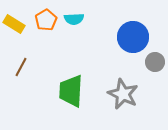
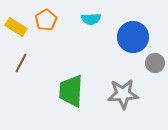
cyan semicircle: moved 17 px right
yellow rectangle: moved 2 px right, 3 px down
gray circle: moved 1 px down
brown line: moved 4 px up
gray star: rotated 28 degrees counterclockwise
